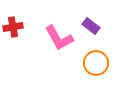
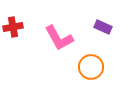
purple rectangle: moved 12 px right, 1 px down; rotated 12 degrees counterclockwise
orange circle: moved 5 px left, 4 px down
